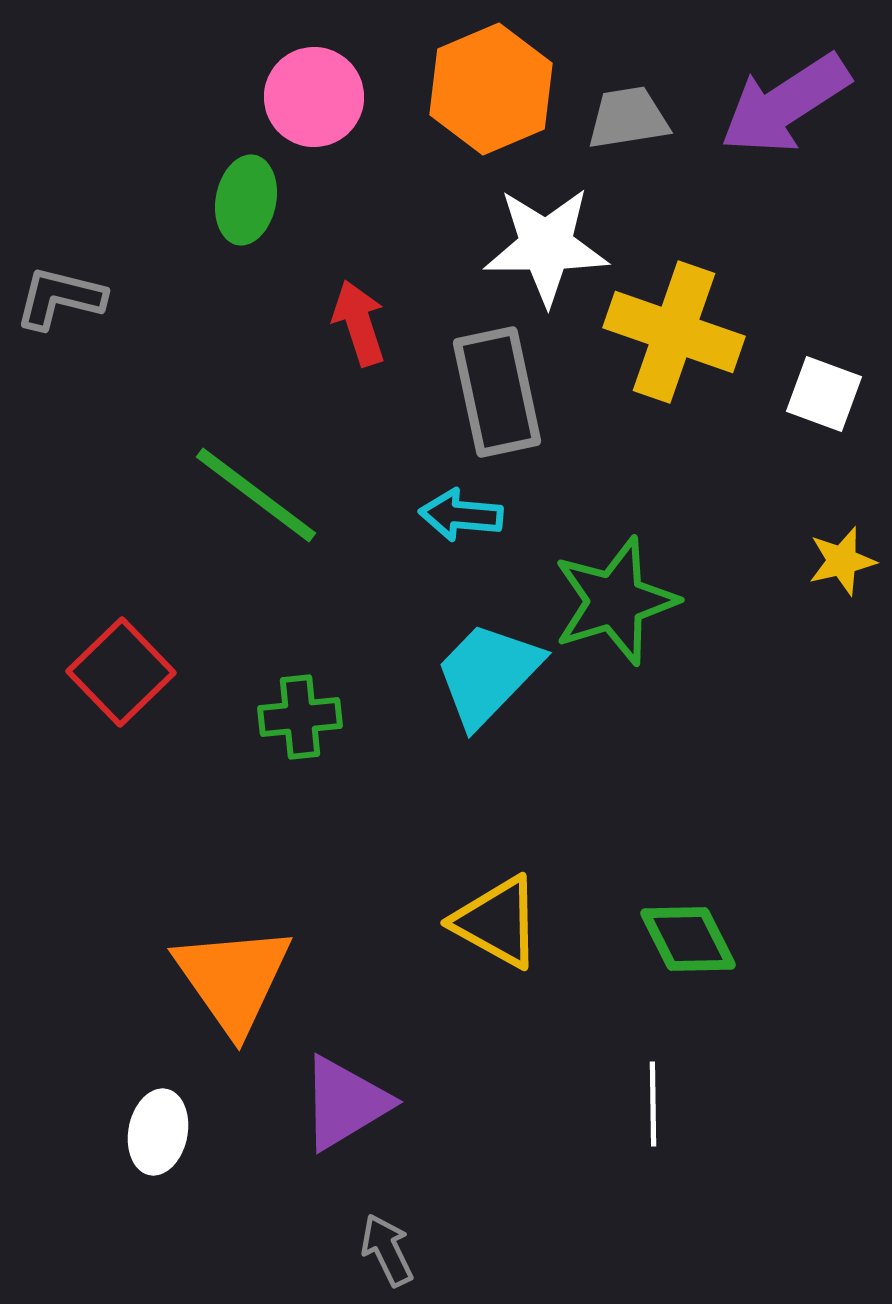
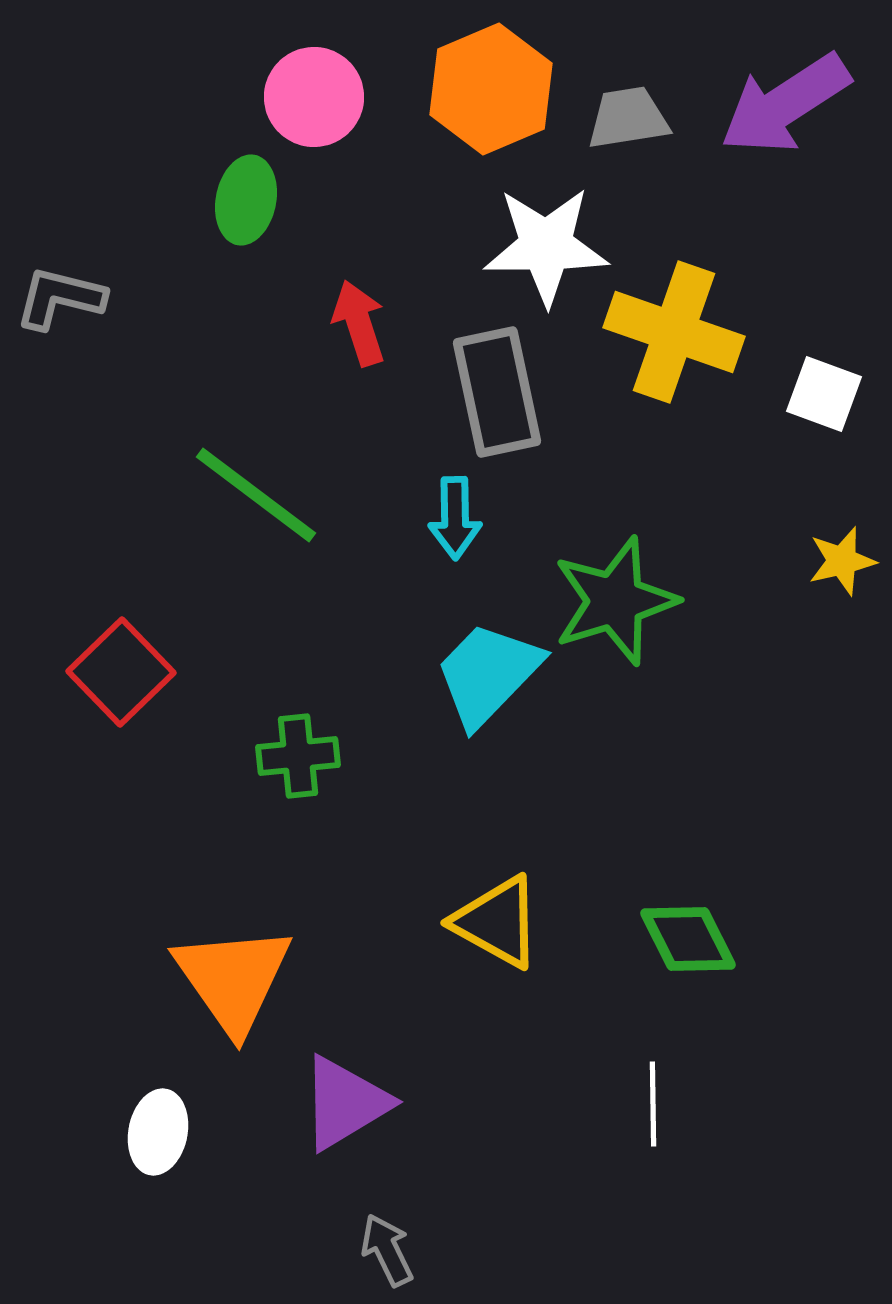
cyan arrow: moved 6 px left, 3 px down; rotated 96 degrees counterclockwise
green cross: moved 2 px left, 39 px down
